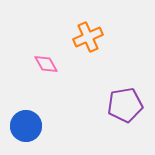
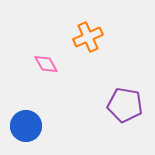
purple pentagon: rotated 20 degrees clockwise
